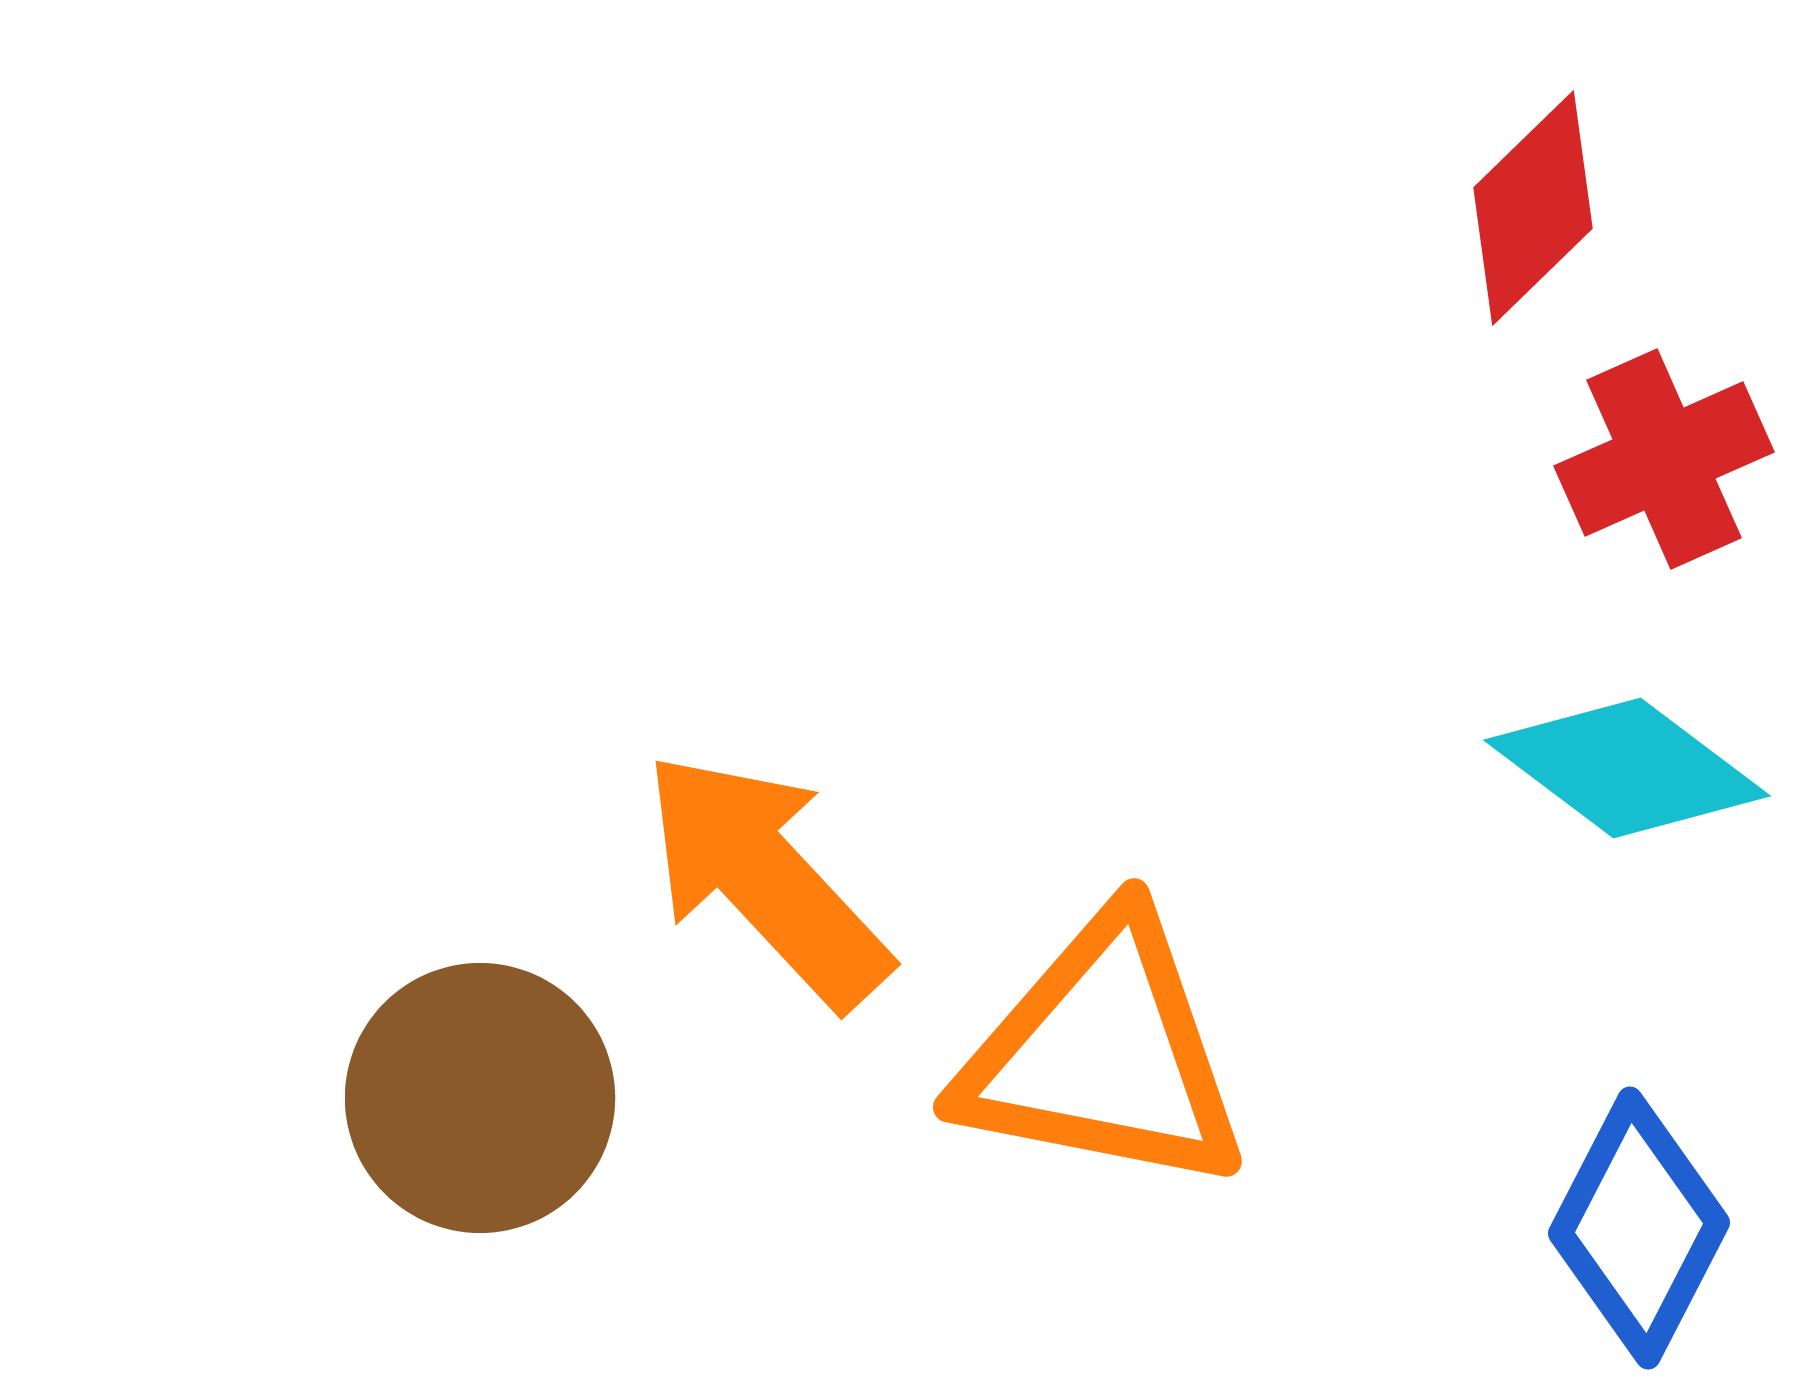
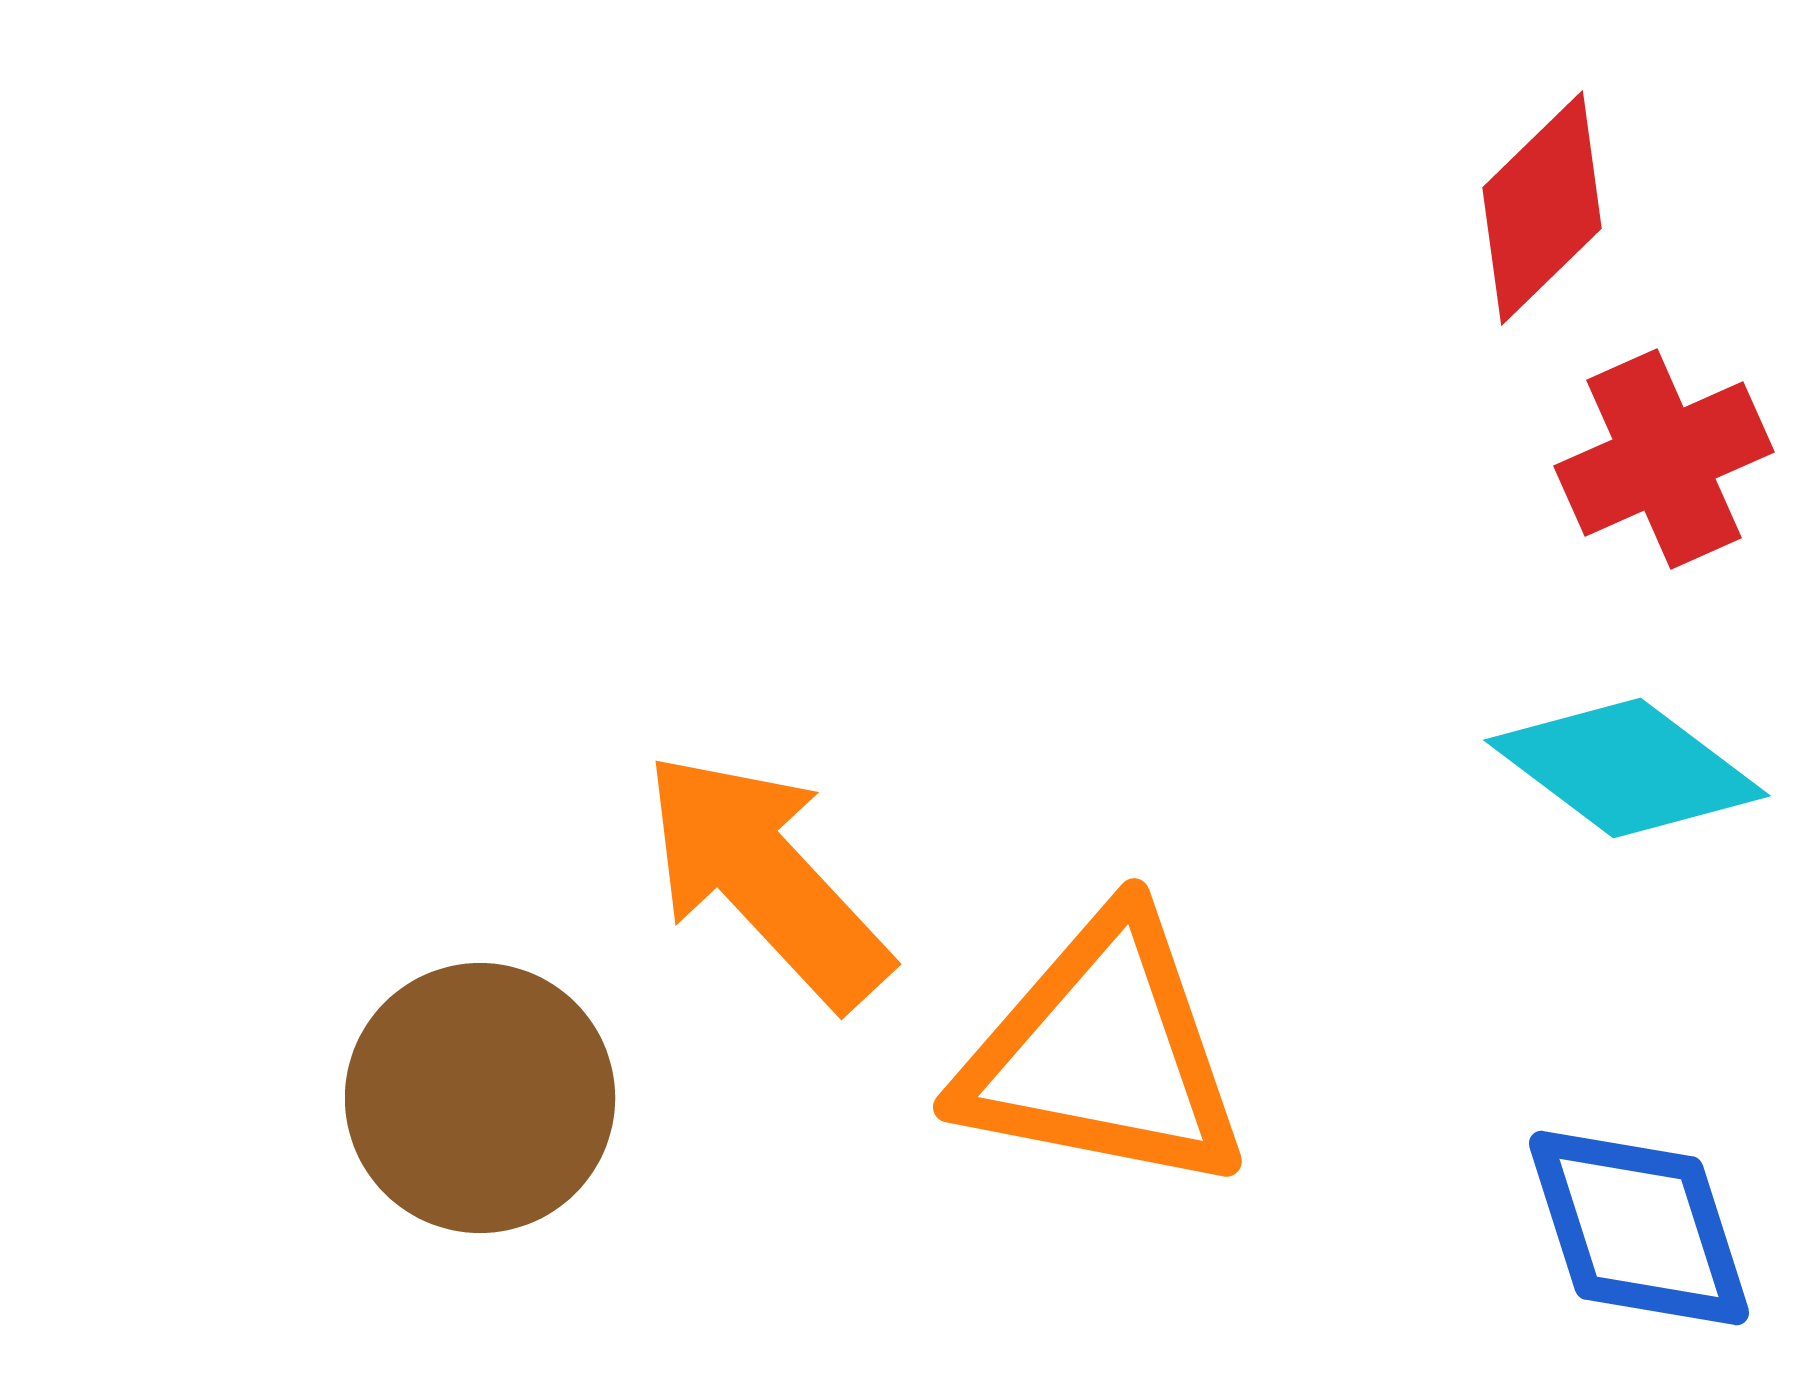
red diamond: moved 9 px right
blue diamond: rotated 45 degrees counterclockwise
